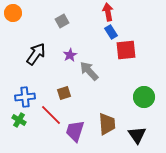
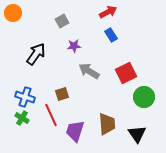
red arrow: rotated 72 degrees clockwise
blue rectangle: moved 3 px down
red square: moved 23 px down; rotated 20 degrees counterclockwise
purple star: moved 4 px right, 9 px up; rotated 24 degrees clockwise
gray arrow: rotated 15 degrees counterclockwise
brown square: moved 2 px left, 1 px down
blue cross: rotated 24 degrees clockwise
red line: rotated 20 degrees clockwise
green cross: moved 3 px right, 2 px up
black triangle: moved 1 px up
